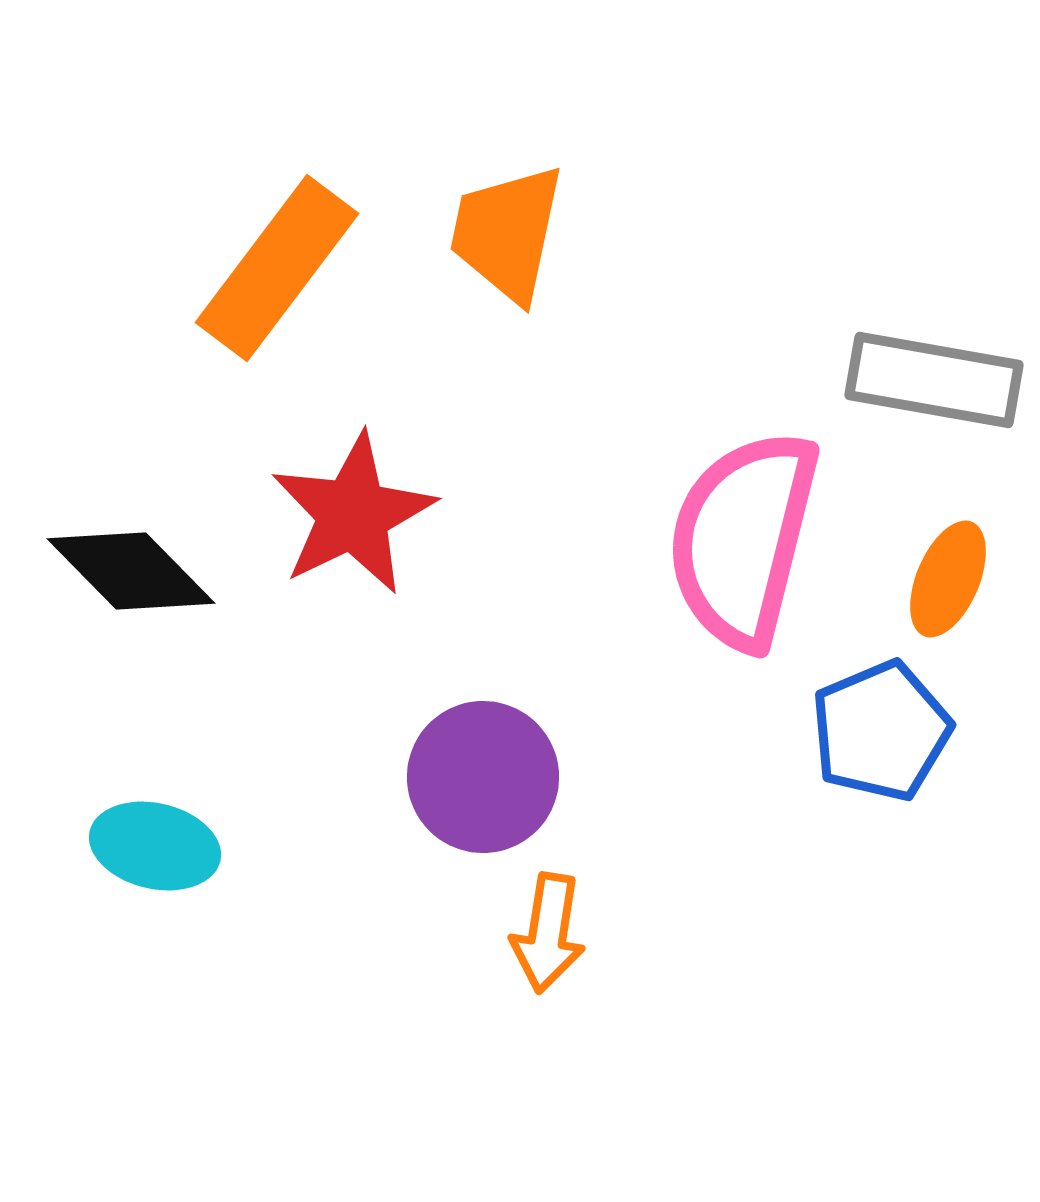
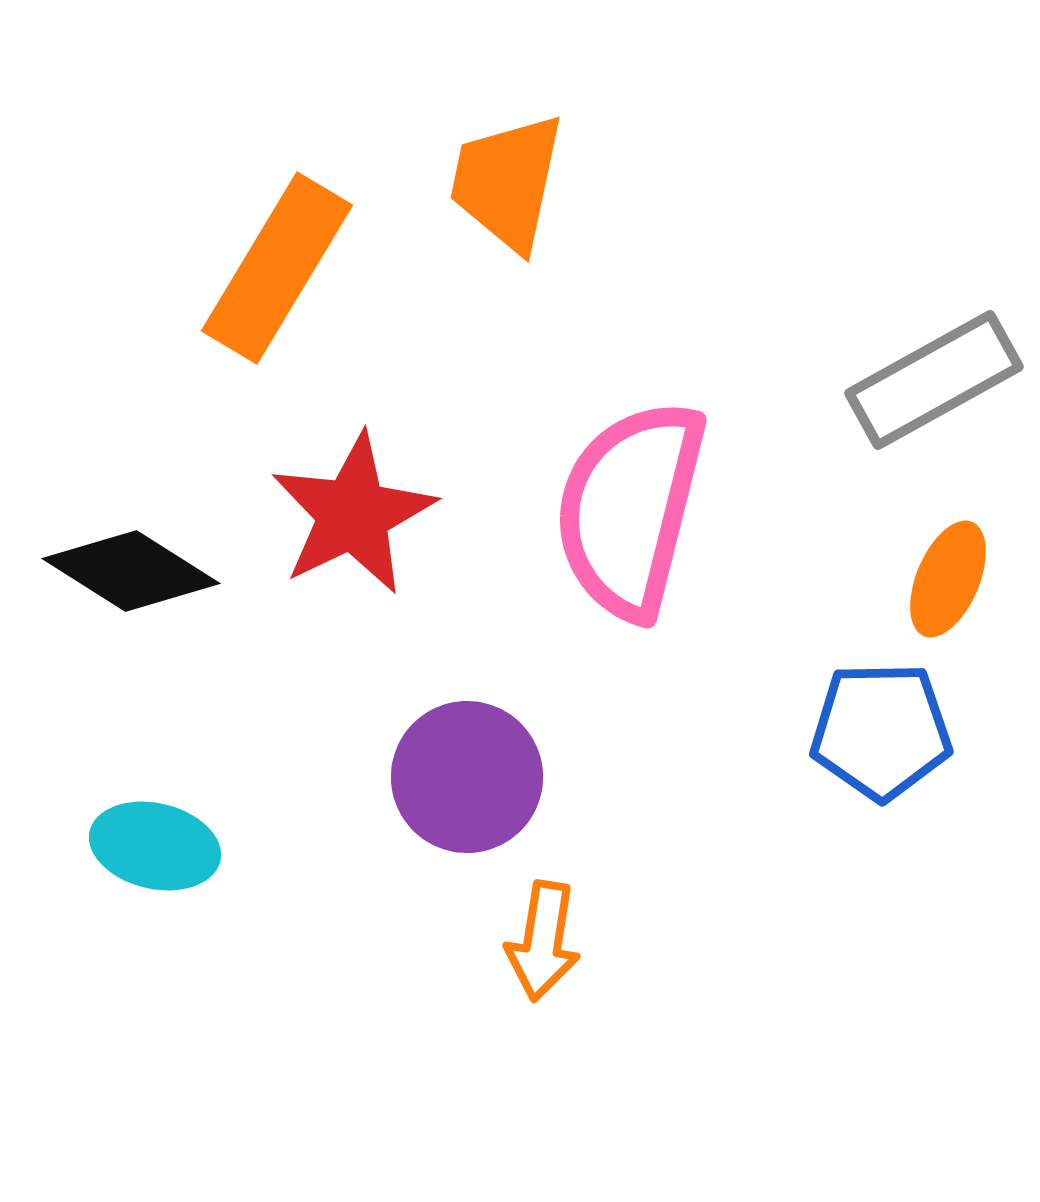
orange trapezoid: moved 51 px up
orange rectangle: rotated 6 degrees counterclockwise
gray rectangle: rotated 39 degrees counterclockwise
pink semicircle: moved 113 px left, 30 px up
black diamond: rotated 13 degrees counterclockwise
blue pentagon: rotated 22 degrees clockwise
purple circle: moved 16 px left
orange arrow: moved 5 px left, 8 px down
